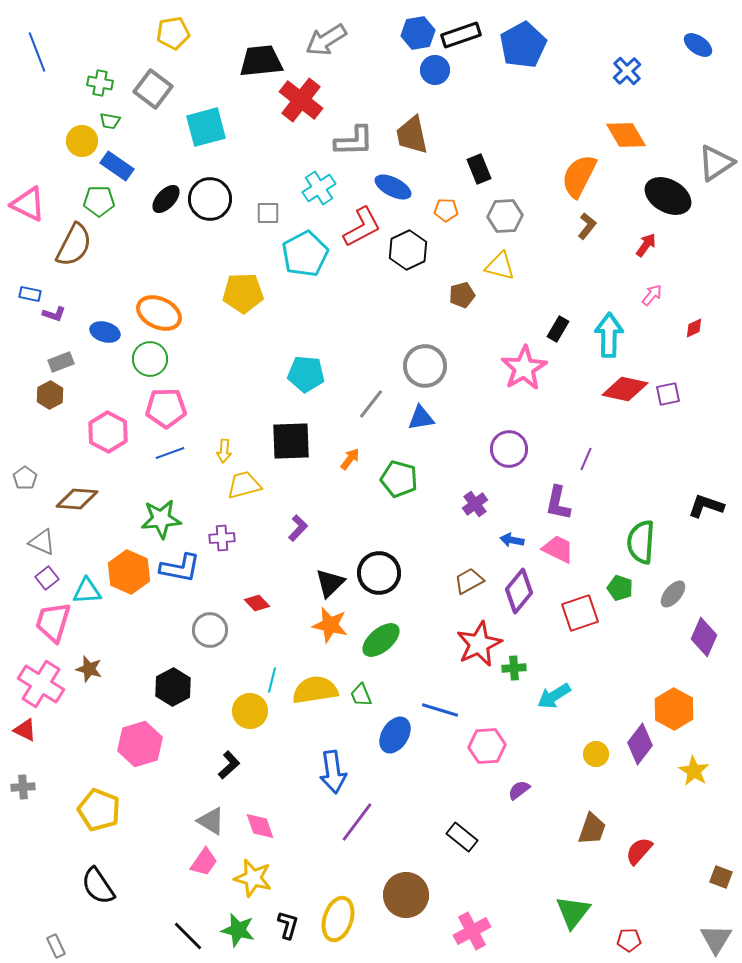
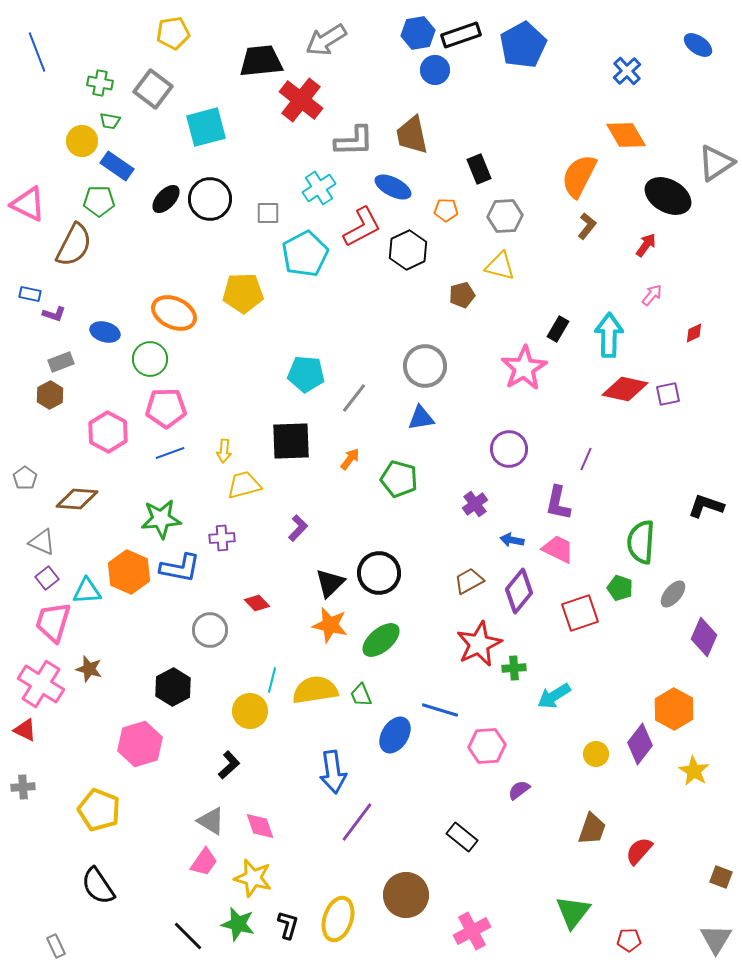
orange ellipse at (159, 313): moved 15 px right
red diamond at (694, 328): moved 5 px down
gray line at (371, 404): moved 17 px left, 6 px up
green star at (238, 930): moved 6 px up
